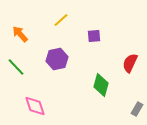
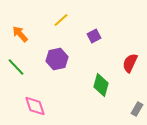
purple square: rotated 24 degrees counterclockwise
